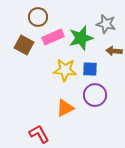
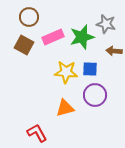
brown circle: moved 9 px left
green star: moved 1 px right, 1 px up
yellow star: moved 1 px right, 2 px down
orange triangle: rotated 12 degrees clockwise
red L-shape: moved 2 px left, 1 px up
